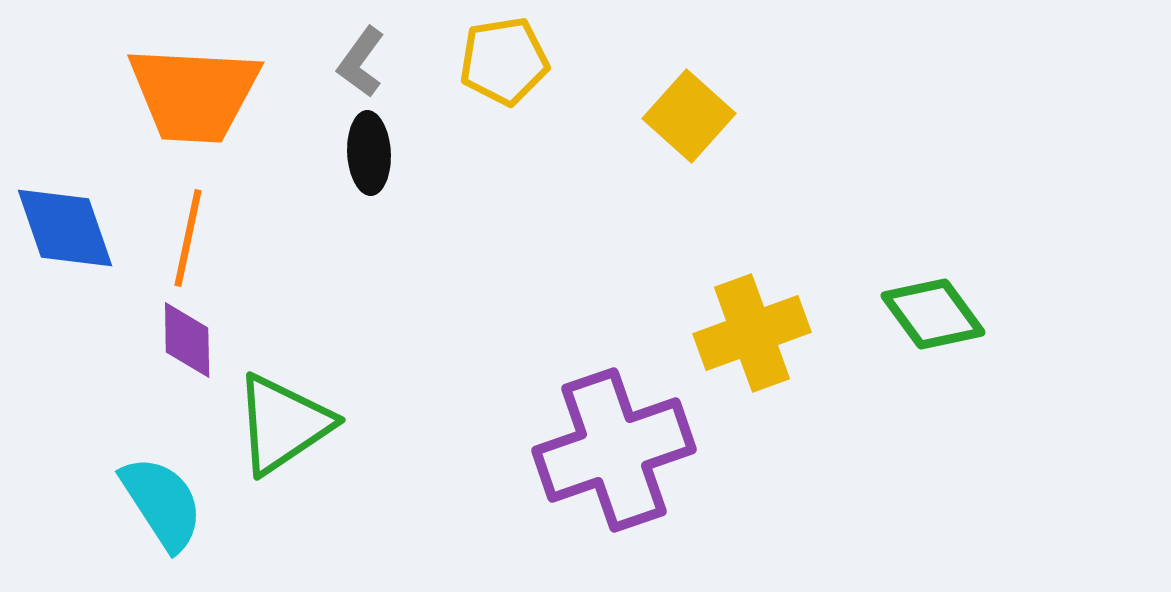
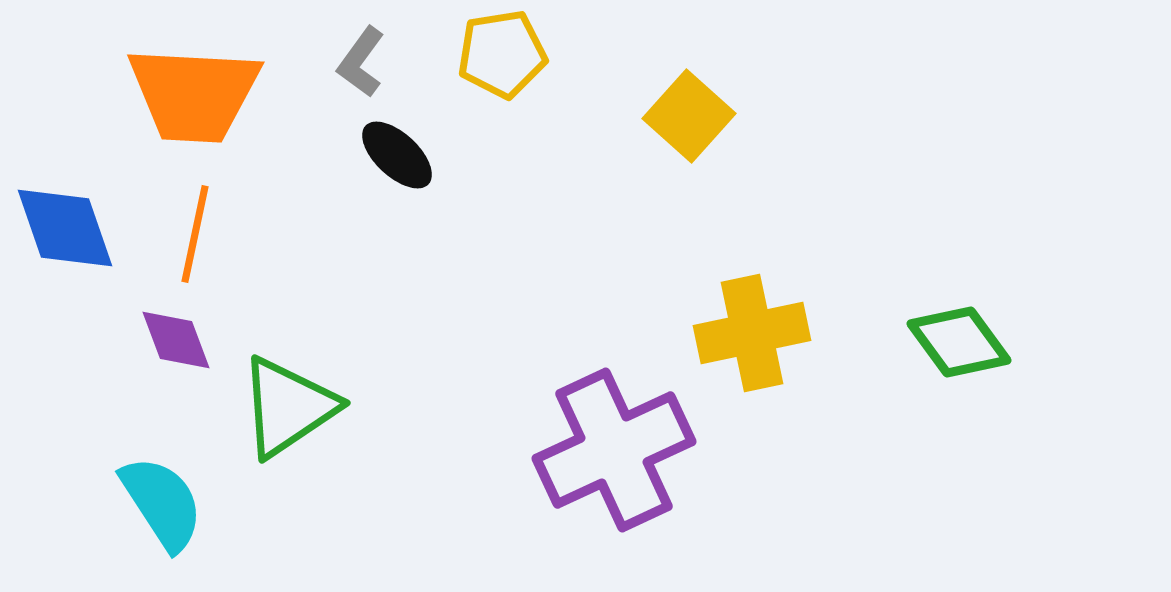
yellow pentagon: moved 2 px left, 7 px up
black ellipse: moved 28 px right, 2 px down; rotated 44 degrees counterclockwise
orange line: moved 7 px right, 4 px up
green diamond: moved 26 px right, 28 px down
yellow cross: rotated 8 degrees clockwise
purple diamond: moved 11 px left; rotated 20 degrees counterclockwise
green triangle: moved 5 px right, 17 px up
purple cross: rotated 6 degrees counterclockwise
